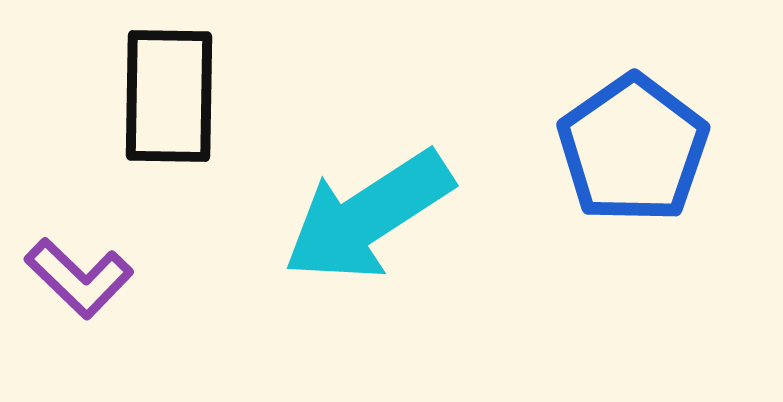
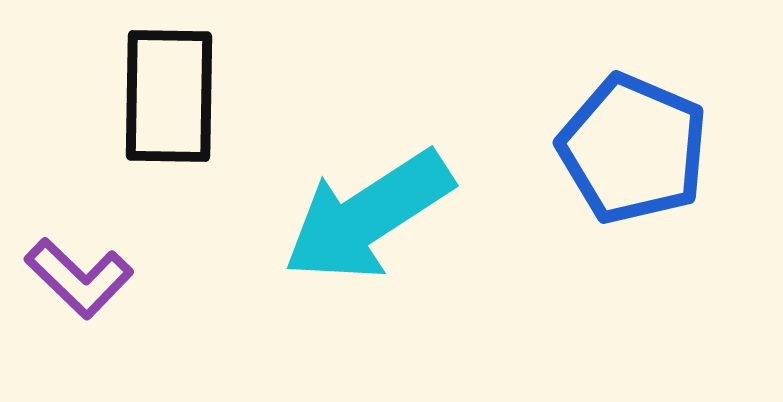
blue pentagon: rotated 14 degrees counterclockwise
